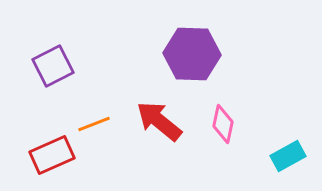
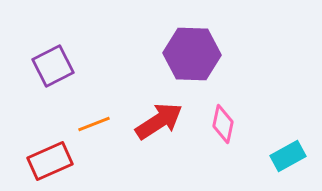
red arrow: rotated 108 degrees clockwise
red rectangle: moved 2 px left, 6 px down
